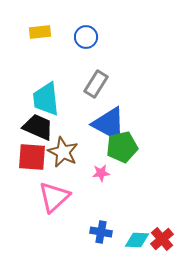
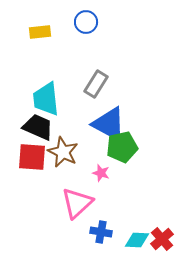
blue circle: moved 15 px up
pink star: rotated 24 degrees clockwise
pink triangle: moved 23 px right, 6 px down
